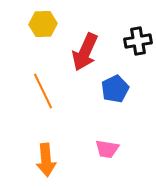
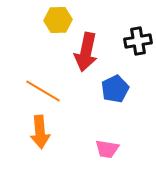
yellow hexagon: moved 15 px right, 4 px up
red arrow: moved 1 px right; rotated 12 degrees counterclockwise
orange line: rotated 33 degrees counterclockwise
orange arrow: moved 6 px left, 28 px up
